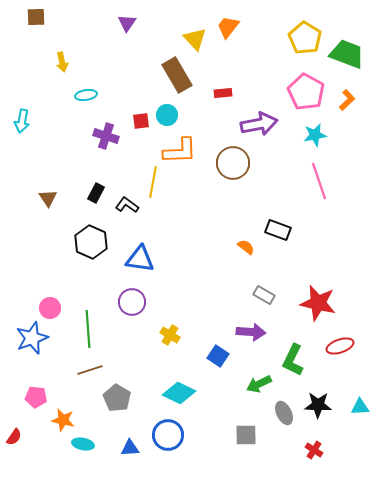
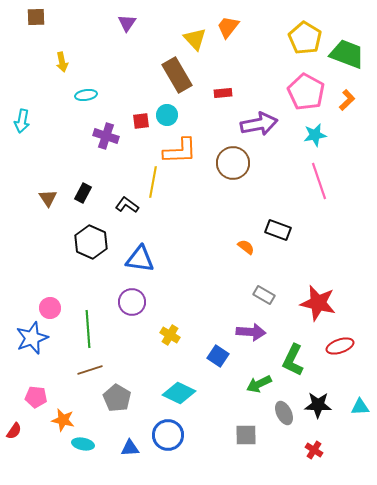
black rectangle at (96, 193): moved 13 px left
red semicircle at (14, 437): moved 6 px up
